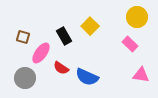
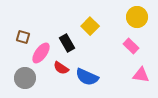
black rectangle: moved 3 px right, 7 px down
pink rectangle: moved 1 px right, 2 px down
